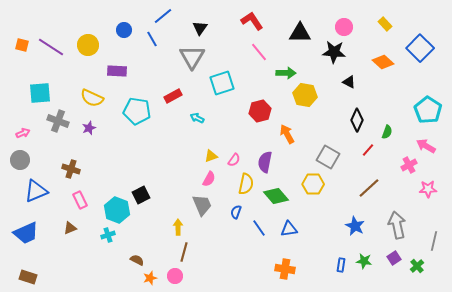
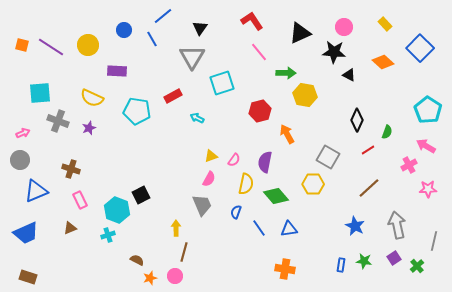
black triangle at (300, 33): rotated 25 degrees counterclockwise
black triangle at (349, 82): moved 7 px up
red line at (368, 150): rotated 16 degrees clockwise
yellow arrow at (178, 227): moved 2 px left, 1 px down
